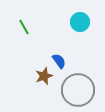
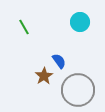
brown star: rotated 12 degrees counterclockwise
